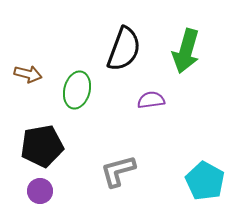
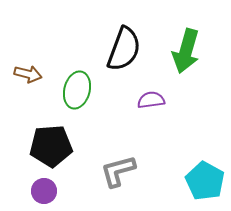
black pentagon: moved 9 px right; rotated 6 degrees clockwise
purple circle: moved 4 px right
